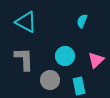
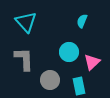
cyan triangle: rotated 20 degrees clockwise
cyan circle: moved 4 px right, 4 px up
pink triangle: moved 4 px left, 2 px down
